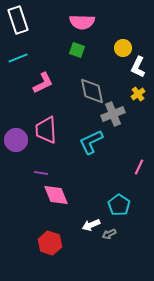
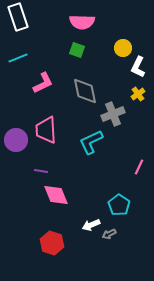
white rectangle: moved 3 px up
gray diamond: moved 7 px left
purple line: moved 2 px up
red hexagon: moved 2 px right
